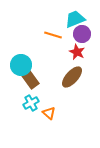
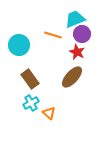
cyan circle: moved 2 px left, 20 px up
